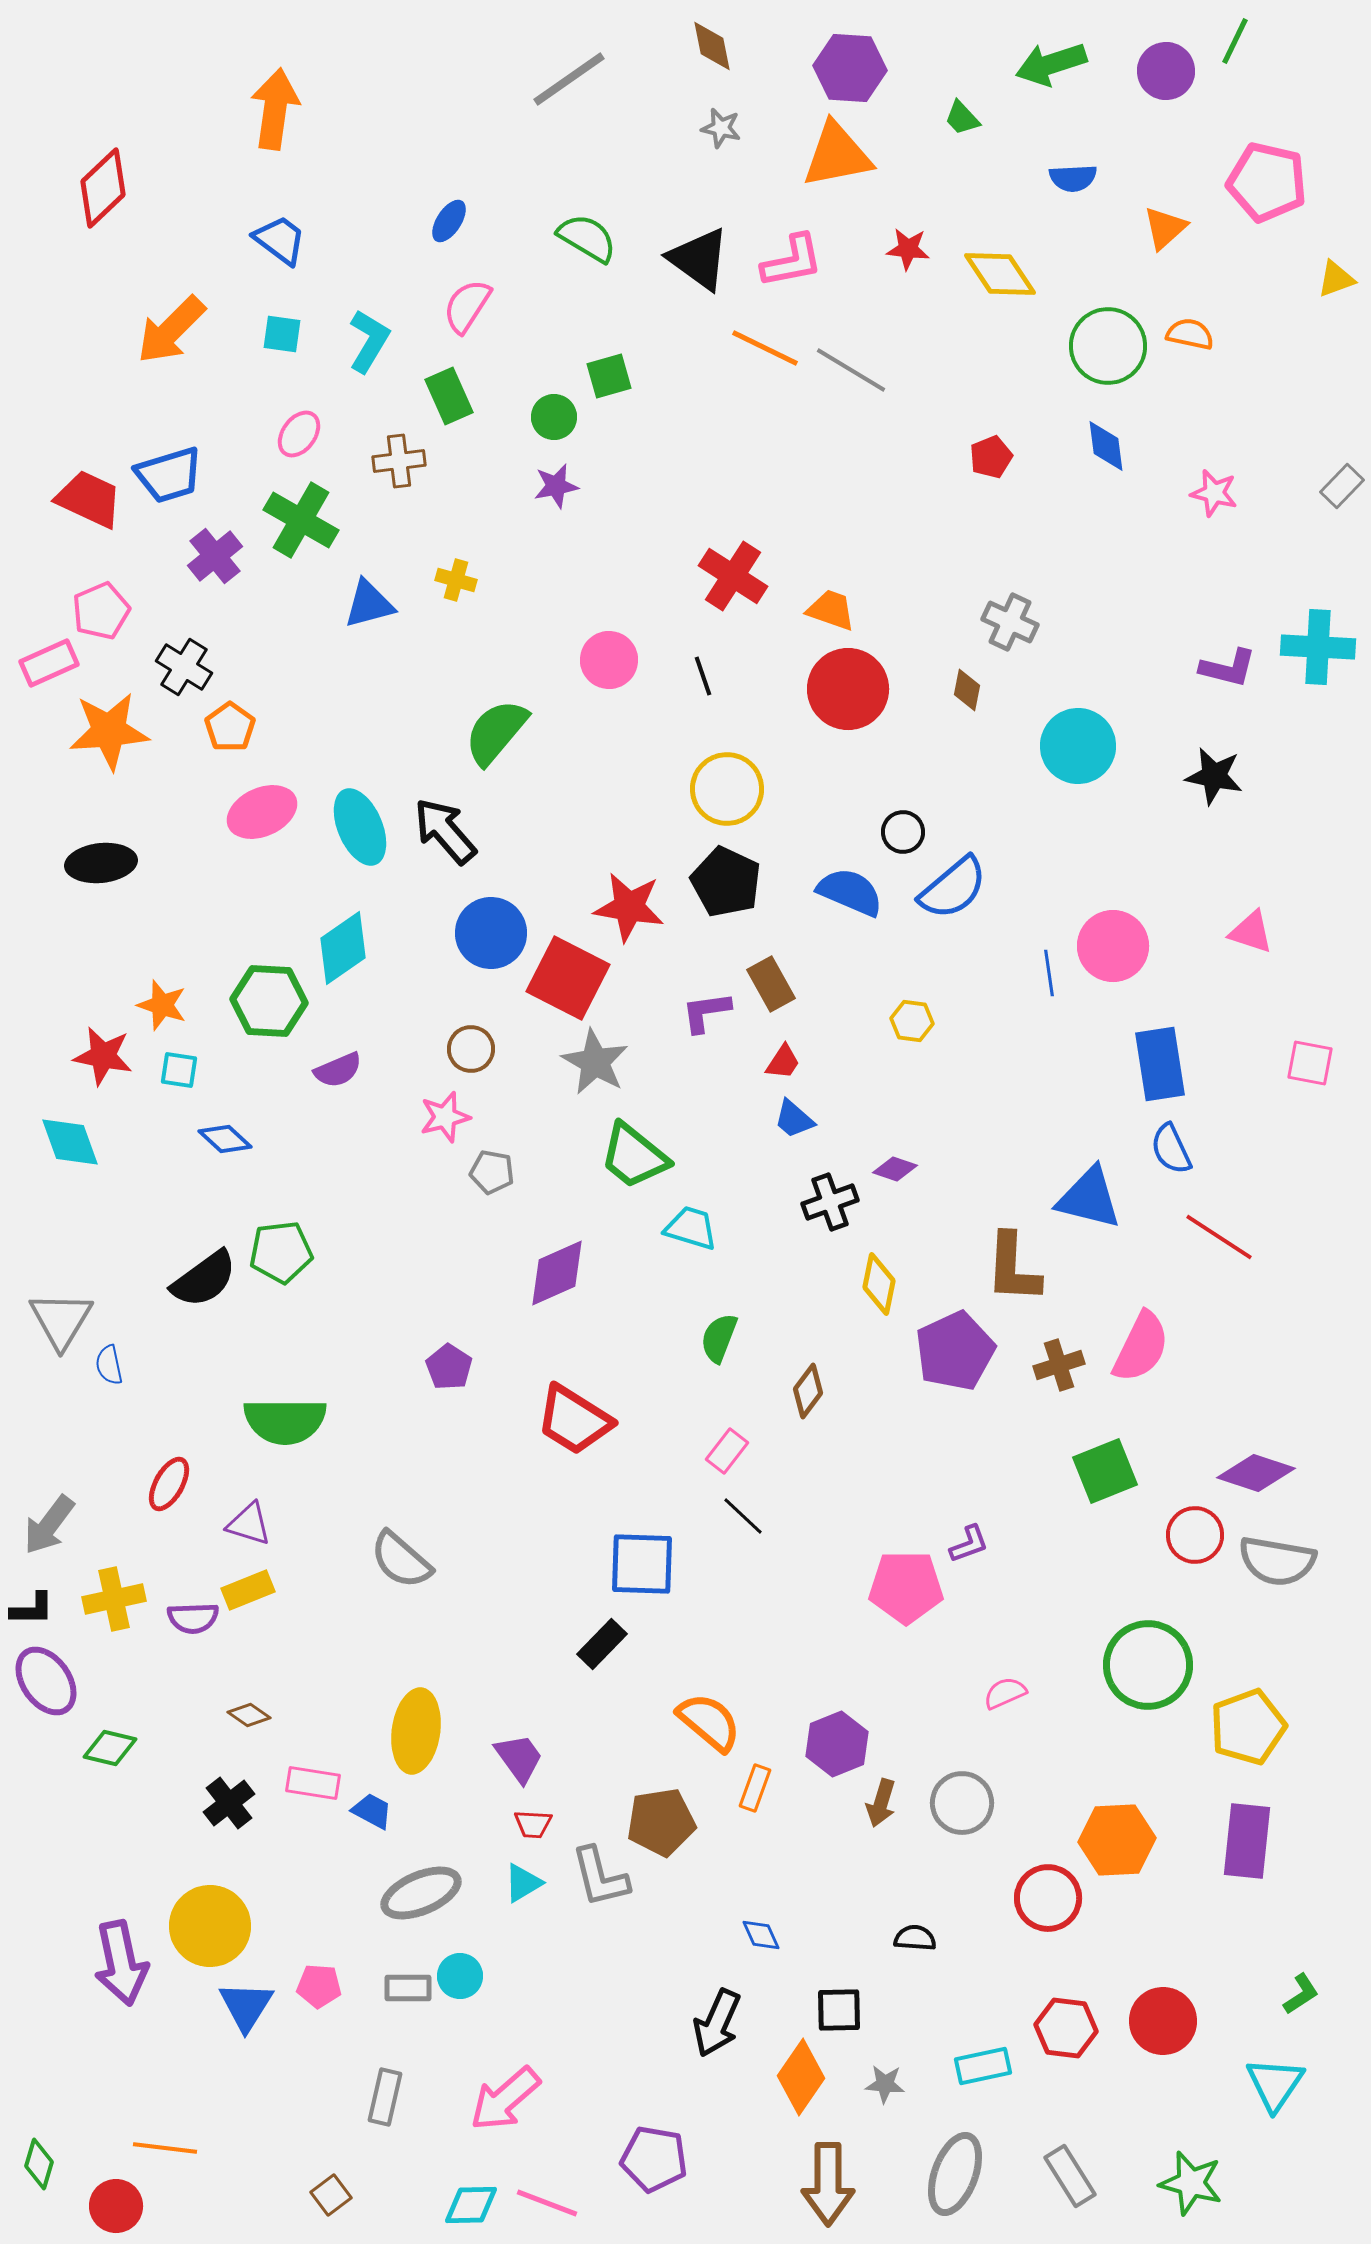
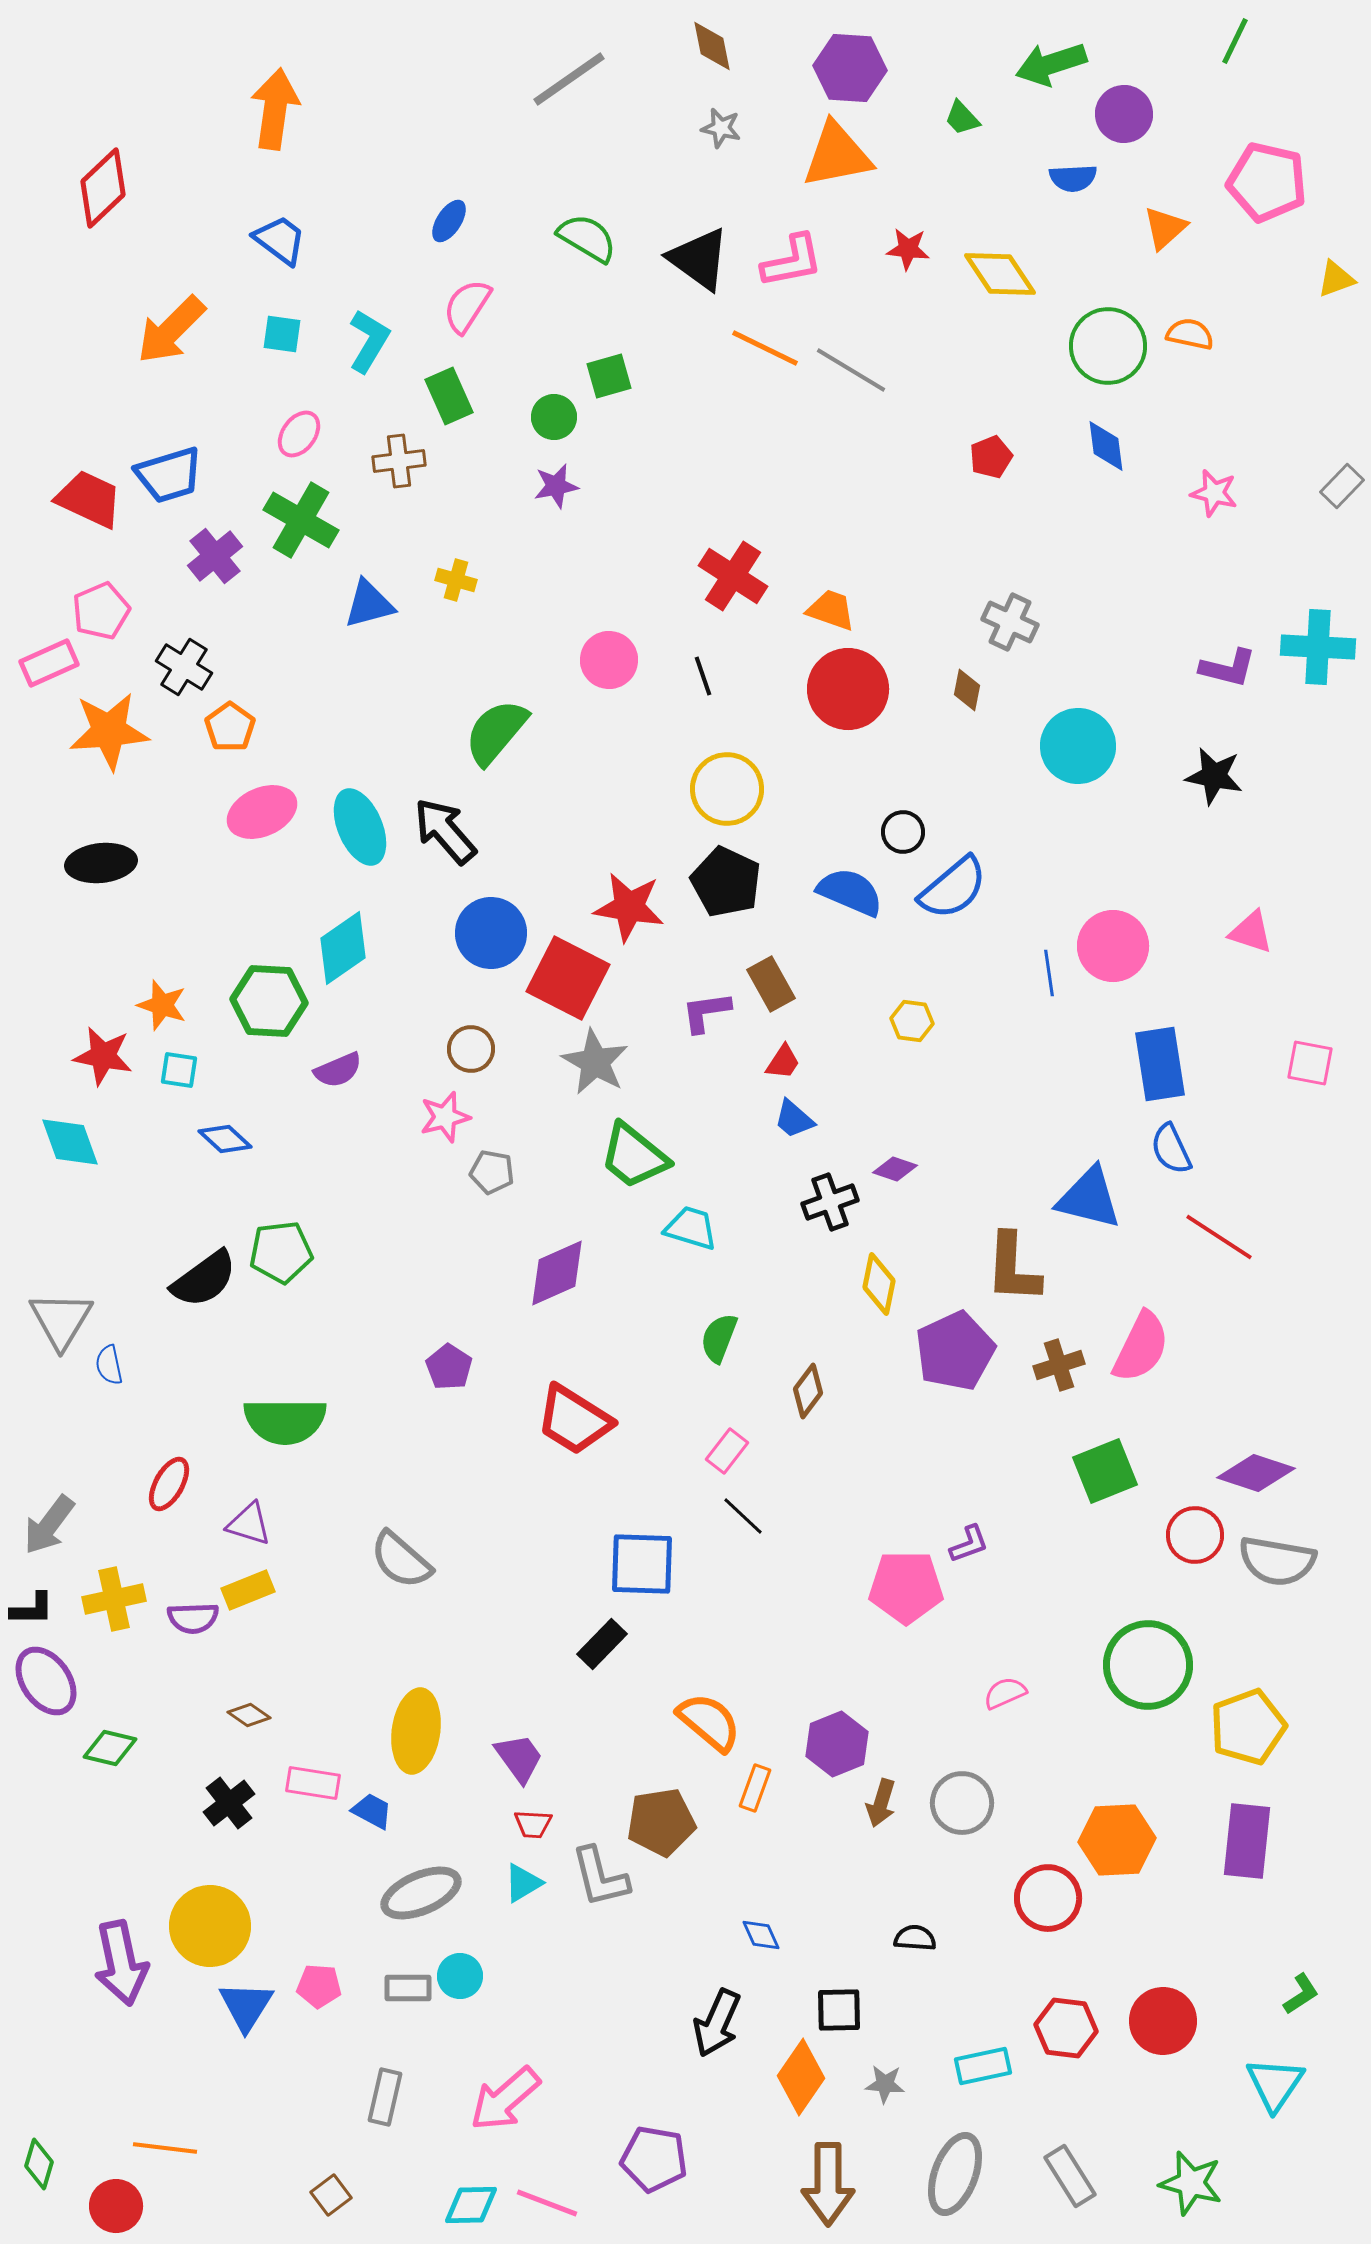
purple circle at (1166, 71): moved 42 px left, 43 px down
